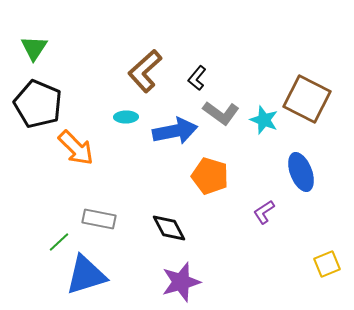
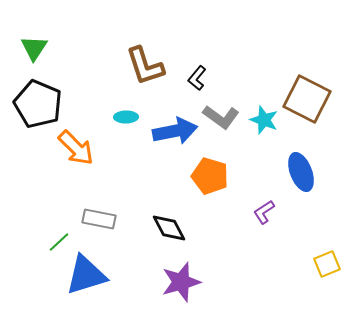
brown L-shape: moved 5 px up; rotated 66 degrees counterclockwise
gray L-shape: moved 4 px down
